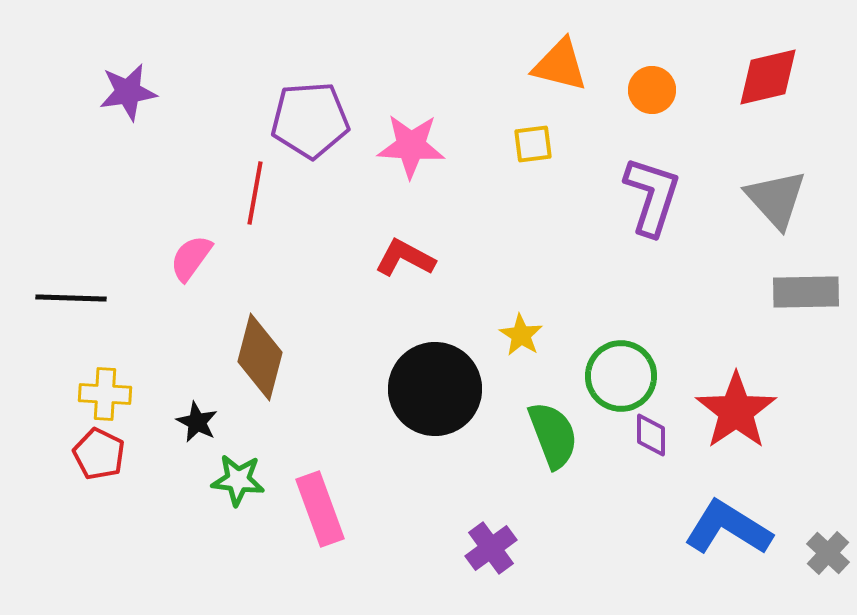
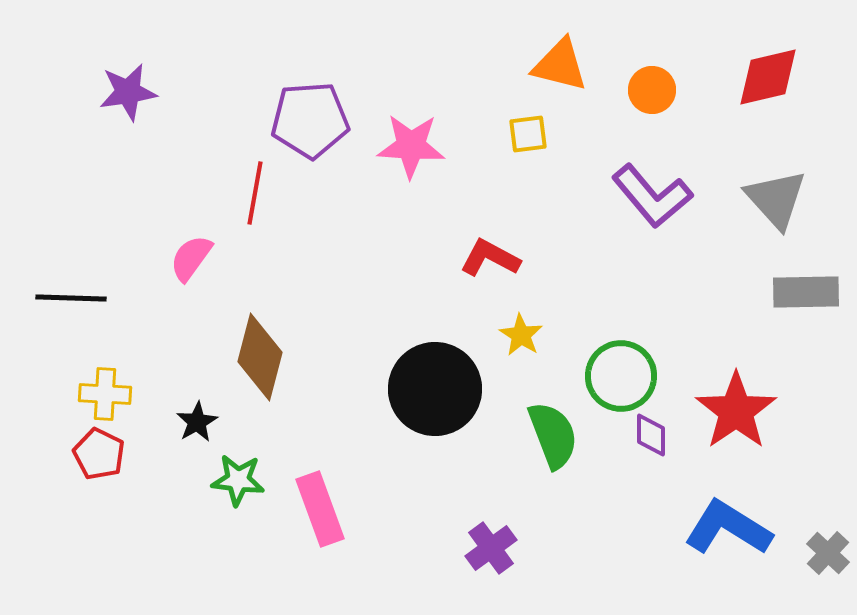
yellow square: moved 5 px left, 10 px up
purple L-shape: rotated 122 degrees clockwise
red L-shape: moved 85 px right
black star: rotated 15 degrees clockwise
